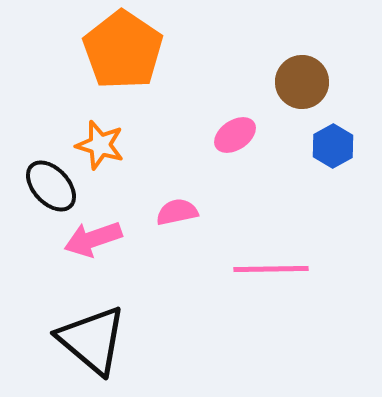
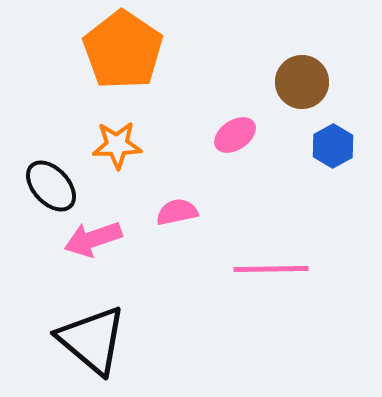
orange star: moved 17 px right; rotated 18 degrees counterclockwise
